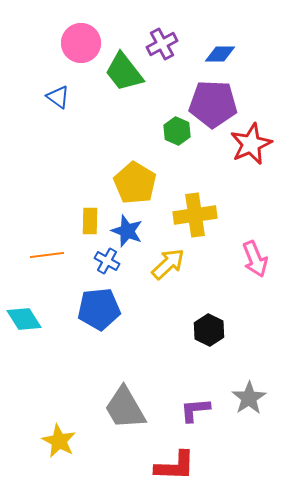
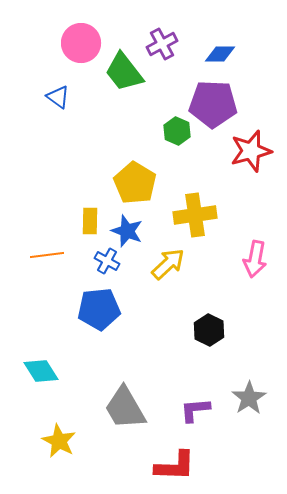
red star: moved 7 px down; rotated 9 degrees clockwise
pink arrow: rotated 33 degrees clockwise
cyan diamond: moved 17 px right, 52 px down
